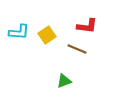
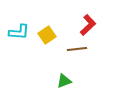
red L-shape: moved 1 px right, 1 px up; rotated 50 degrees counterclockwise
brown line: rotated 30 degrees counterclockwise
